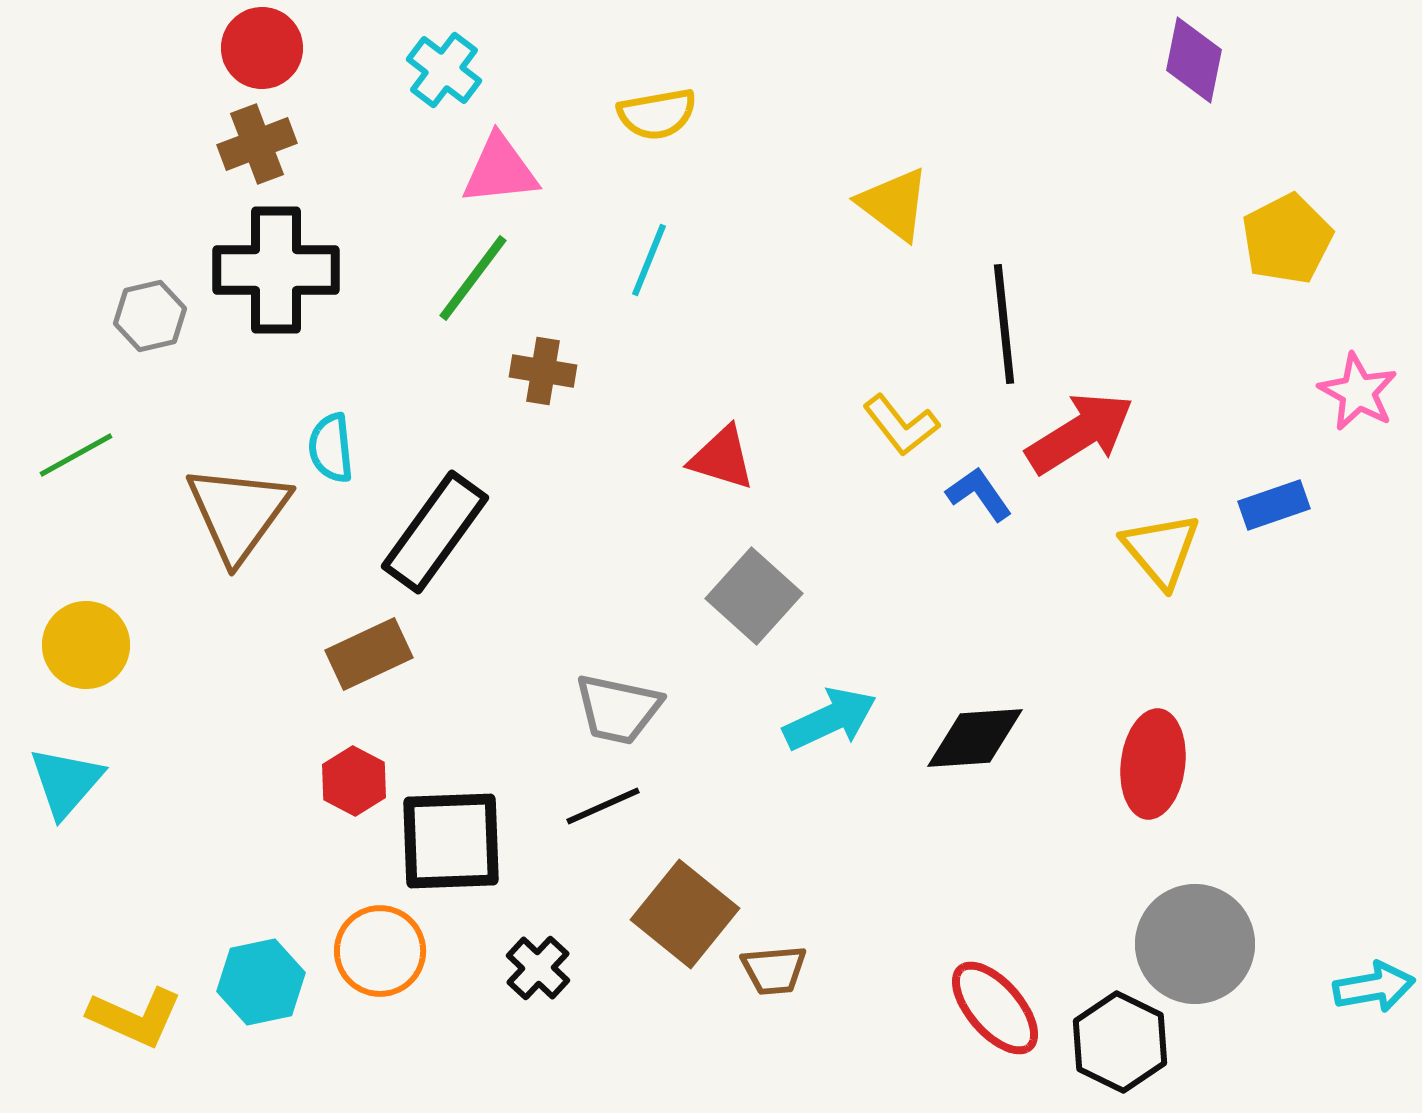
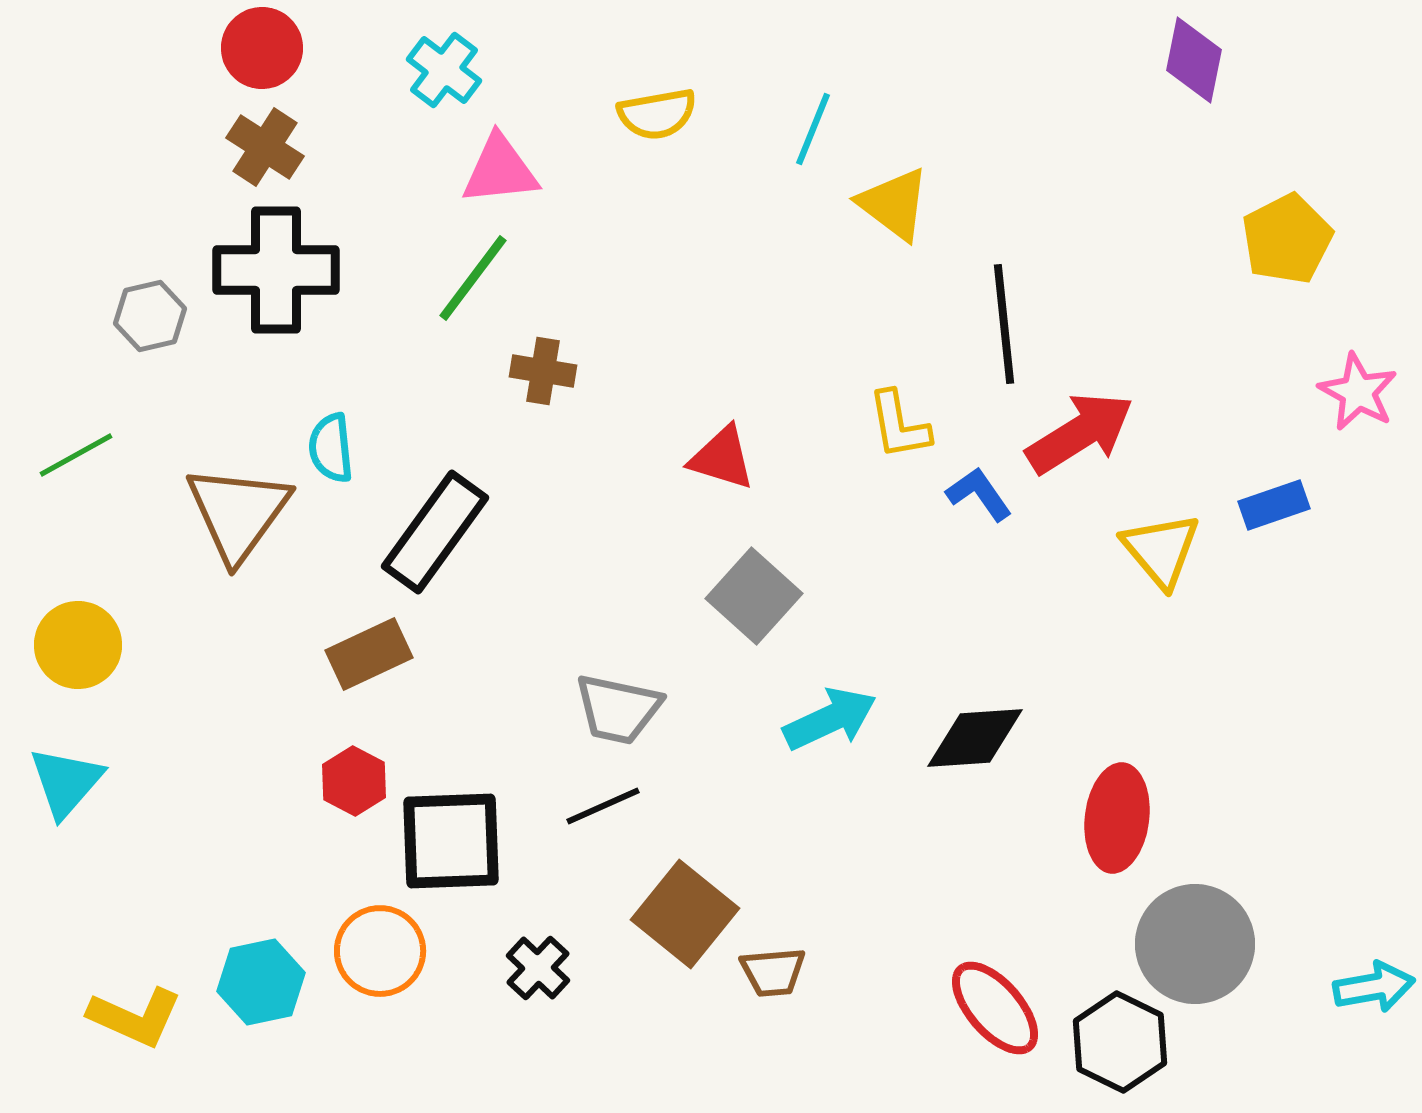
brown cross at (257, 144): moved 8 px right, 3 px down; rotated 36 degrees counterclockwise
cyan line at (649, 260): moved 164 px right, 131 px up
yellow L-shape at (901, 425): moved 2 px left; rotated 28 degrees clockwise
yellow circle at (86, 645): moved 8 px left
red ellipse at (1153, 764): moved 36 px left, 54 px down
brown trapezoid at (774, 970): moved 1 px left, 2 px down
